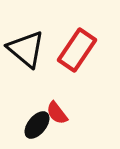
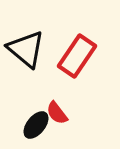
red rectangle: moved 6 px down
black ellipse: moved 1 px left
